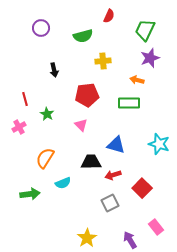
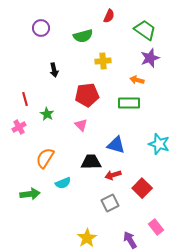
green trapezoid: rotated 100 degrees clockwise
